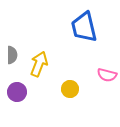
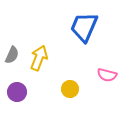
blue trapezoid: rotated 36 degrees clockwise
gray semicircle: rotated 24 degrees clockwise
yellow arrow: moved 6 px up
